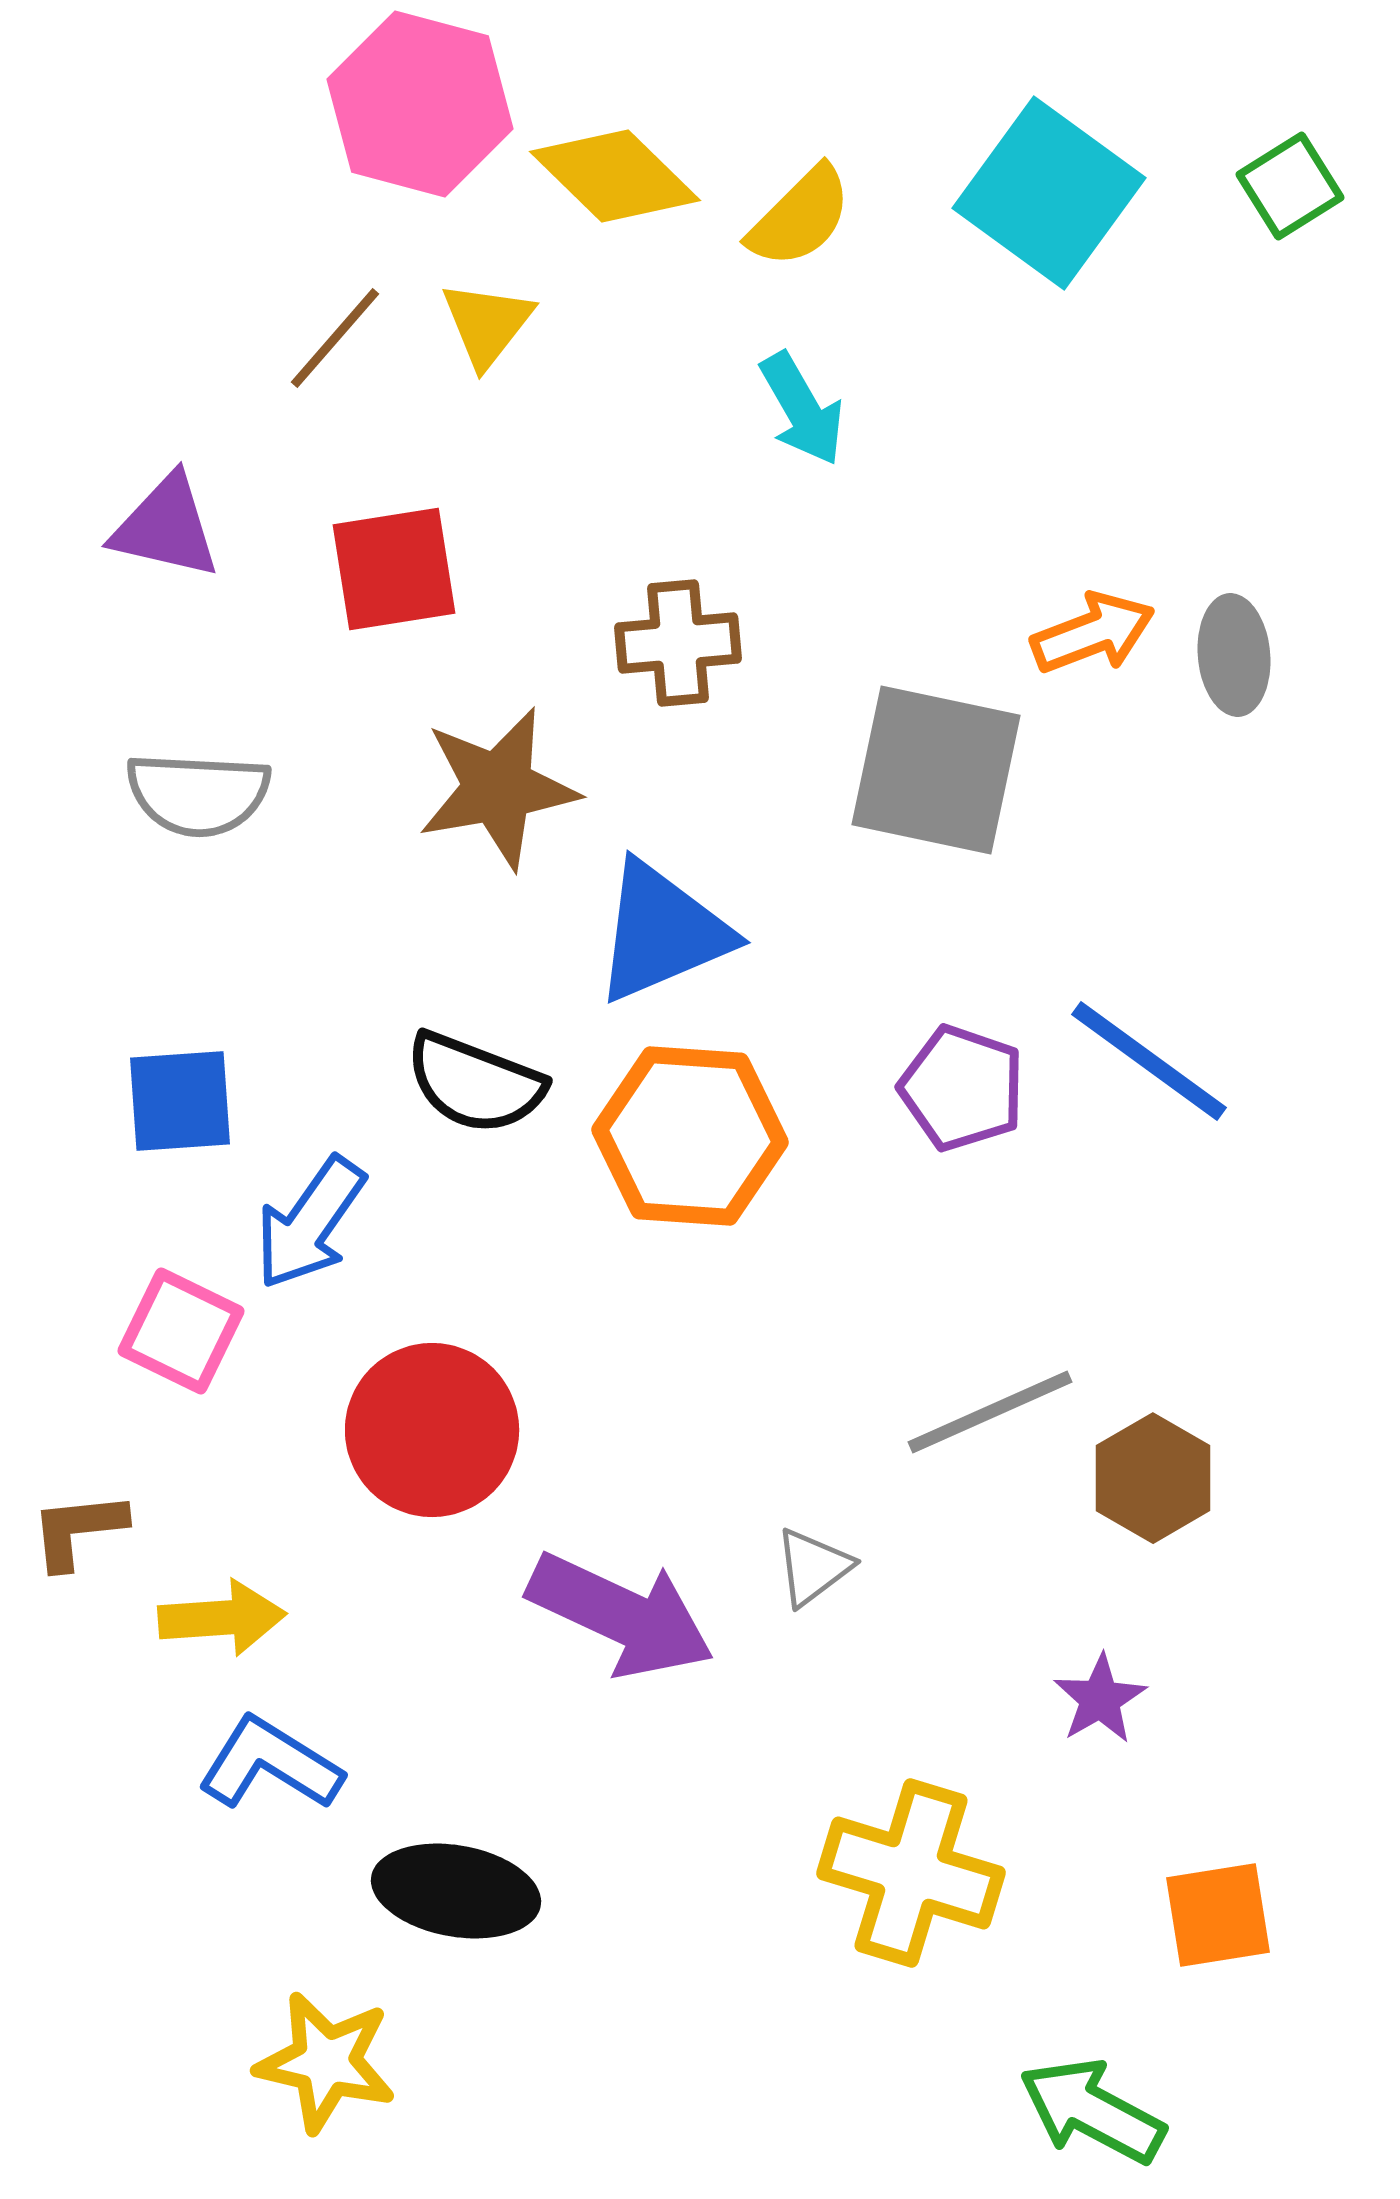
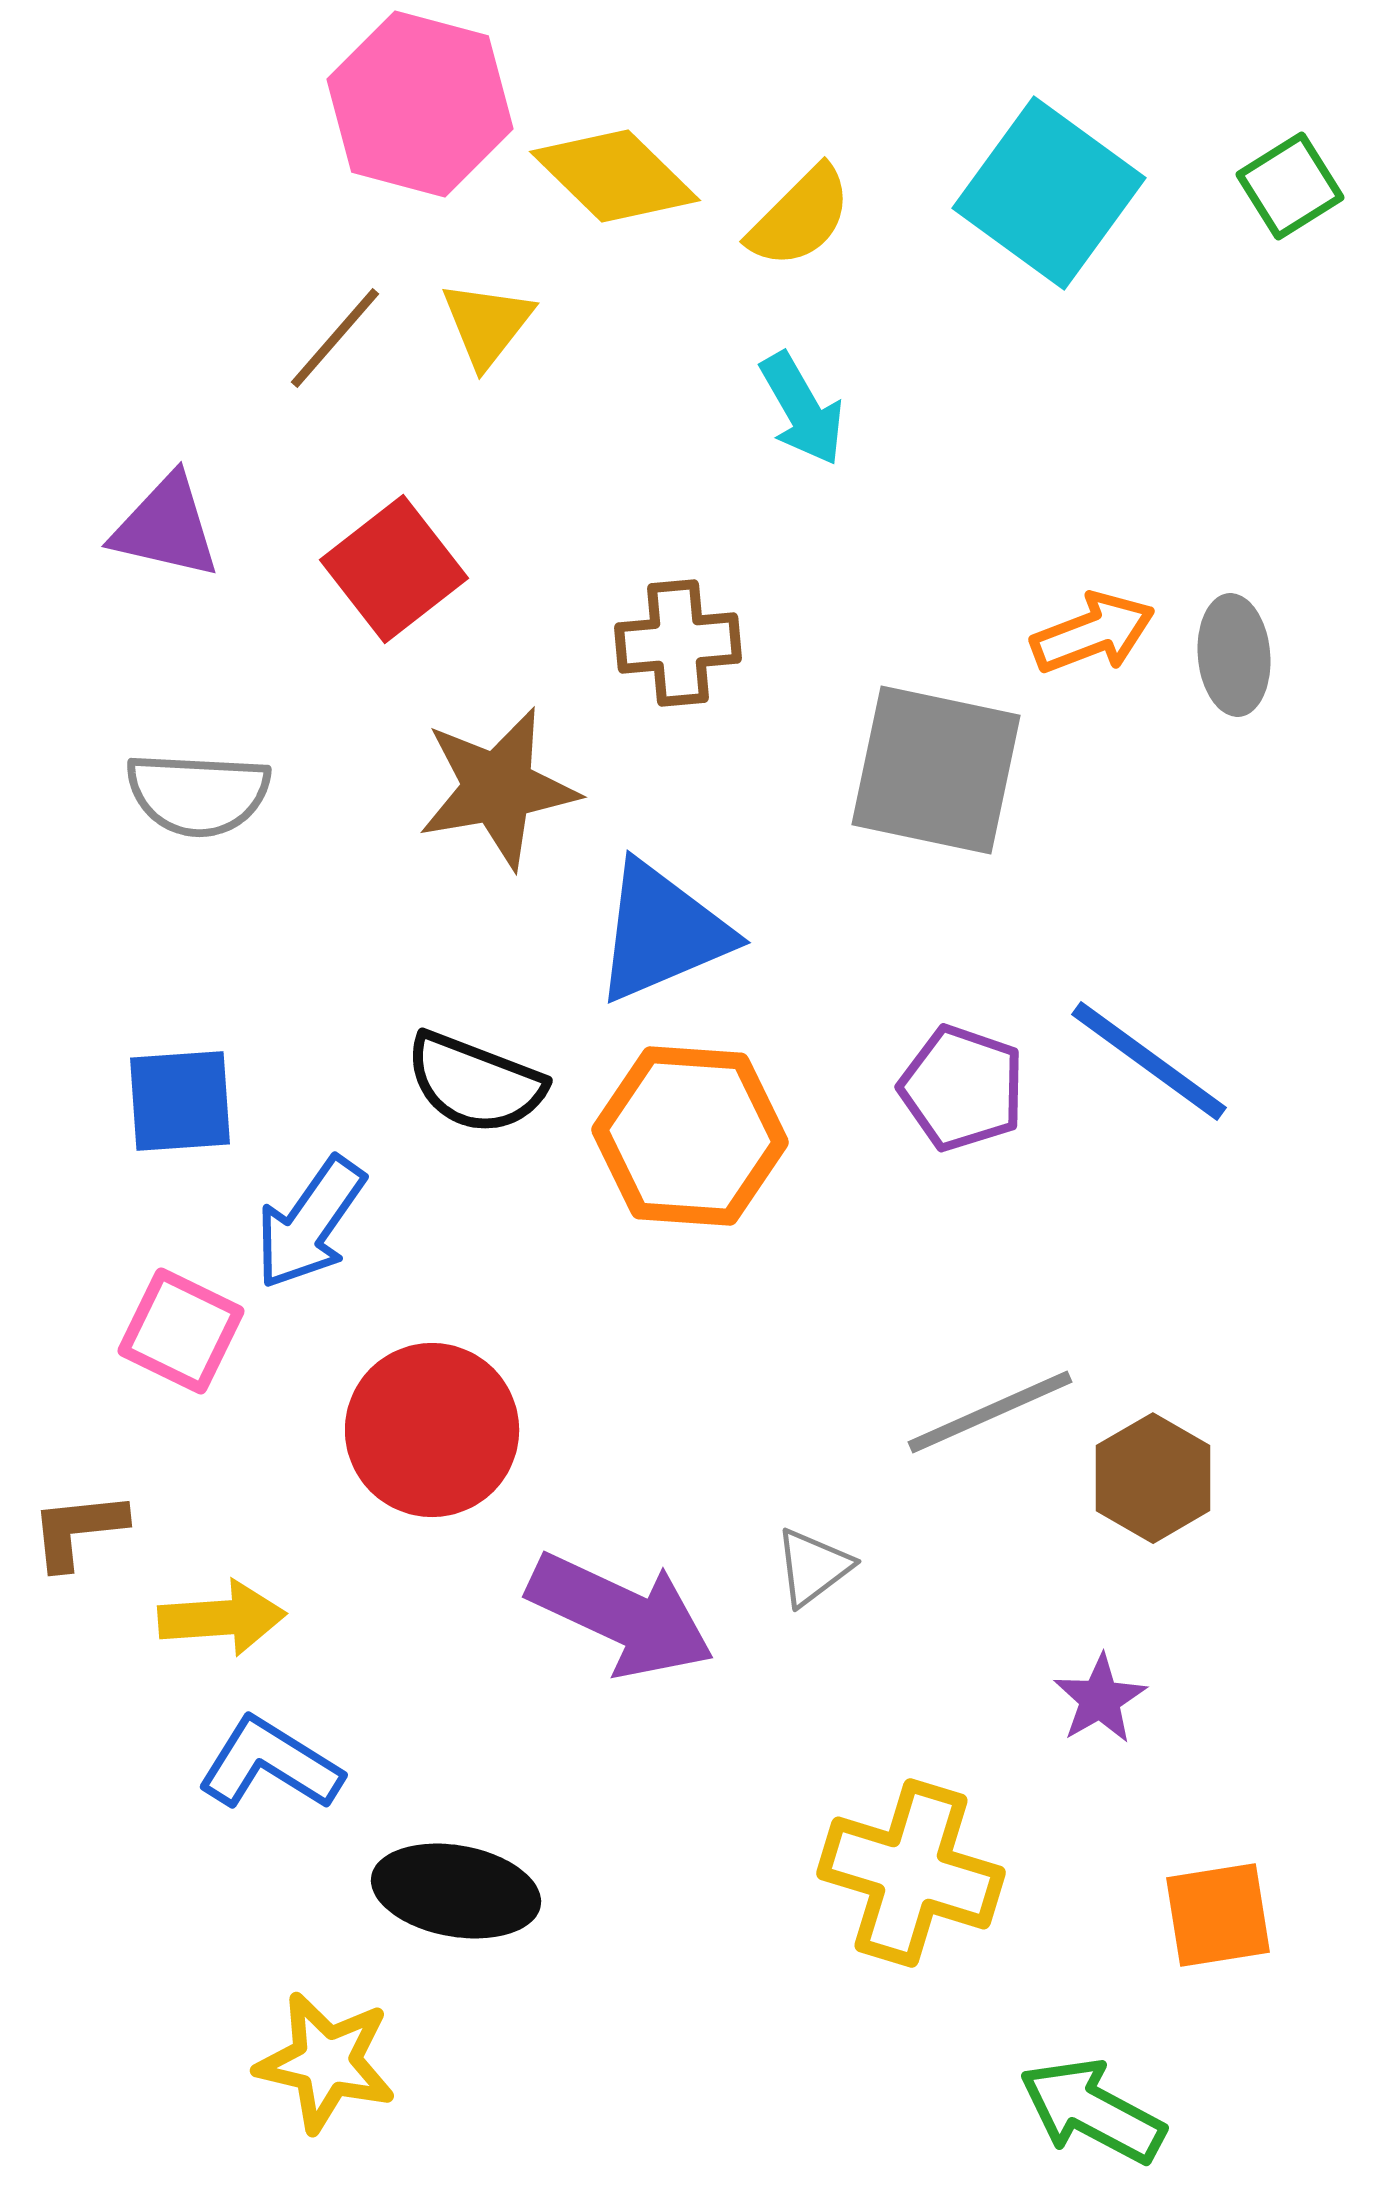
red square: rotated 29 degrees counterclockwise
